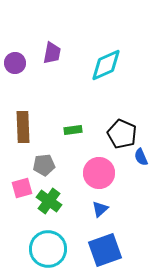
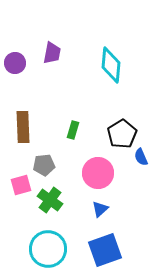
cyan diamond: moved 5 px right; rotated 60 degrees counterclockwise
green rectangle: rotated 66 degrees counterclockwise
black pentagon: rotated 16 degrees clockwise
pink circle: moved 1 px left
pink square: moved 1 px left, 3 px up
green cross: moved 1 px right, 1 px up
